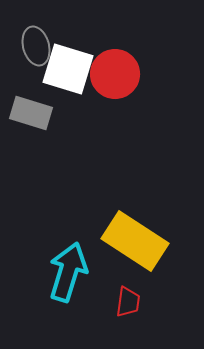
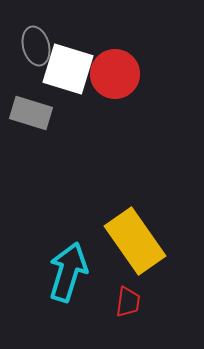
yellow rectangle: rotated 22 degrees clockwise
